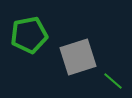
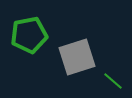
gray square: moved 1 px left
